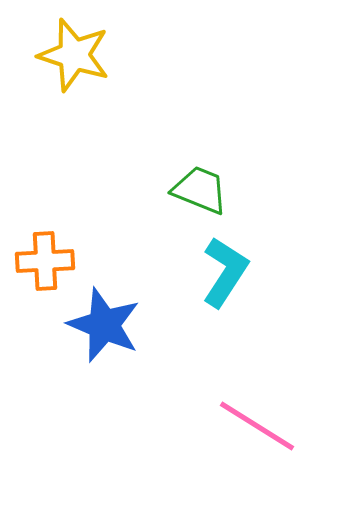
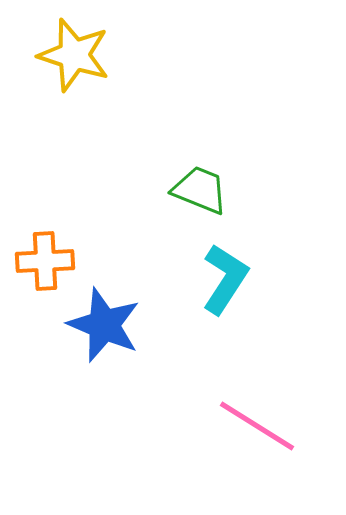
cyan L-shape: moved 7 px down
